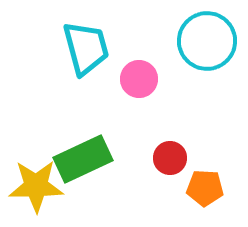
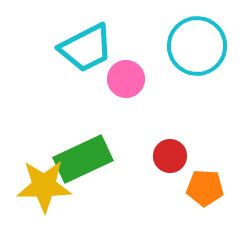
cyan circle: moved 10 px left, 5 px down
cyan trapezoid: rotated 78 degrees clockwise
pink circle: moved 13 px left
red circle: moved 2 px up
yellow star: moved 8 px right
